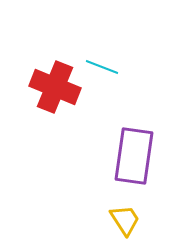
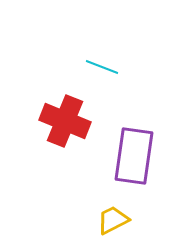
red cross: moved 10 px right, 34 px down
yellow trapezoid: moved 12 px left; rotated 84 degrees counterclockwise
